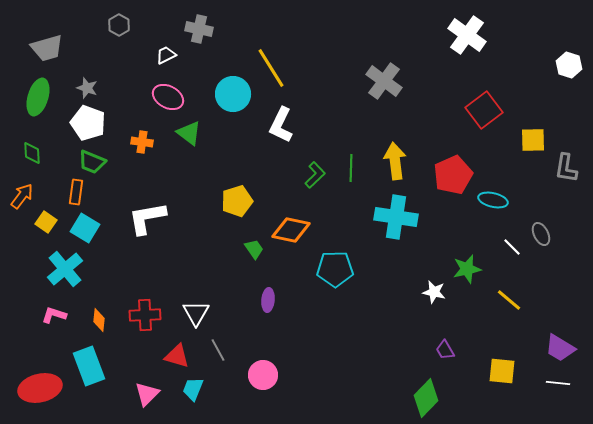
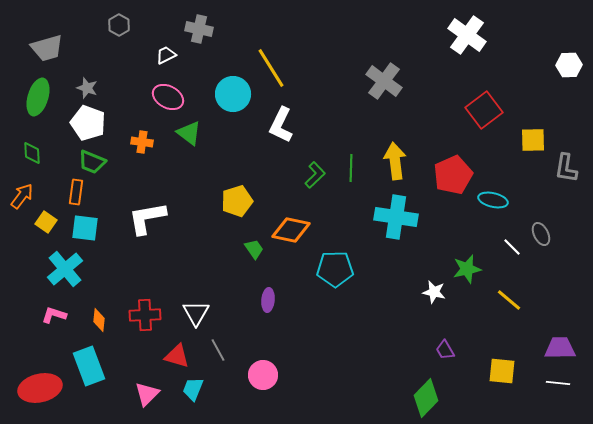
white hexagon at (569, 65): rotated 20 degrees counterclockwise
cyan square at (85, 228): rotated 24 degrees counterclockwise
purple trapezoid at (560, 348): rotated 148 degrees clockwise
